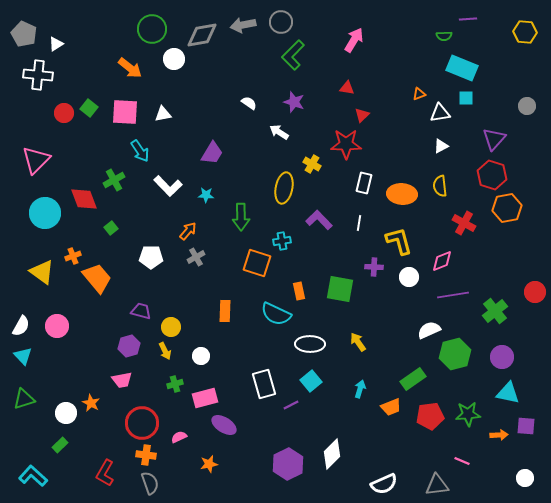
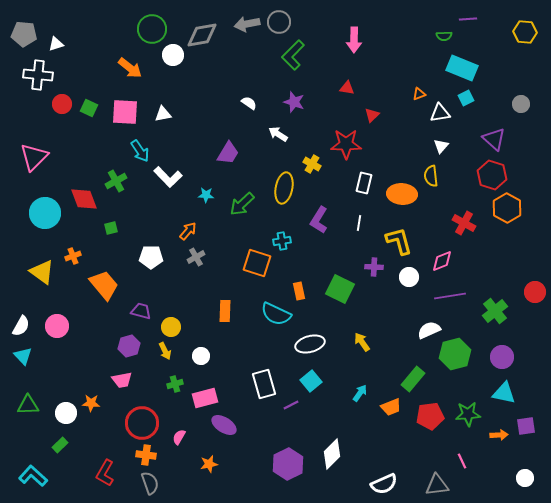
gray circle at (281, 22): moved 2 px left
gray arrow at (243, 25): moved 4 px right, 1 px up
gray pentagon at (24, 34): rotated 20 degrees counterclockwise
pink arrow at (354, 40): rotated 150 degrees clockwise
white triangle at (56, 44): rotated 14 degrees clockwise
white circle at (174, 59): moved 1 px left, 4 px up
cyan square at (466, 98): rotated 28 degrees counterclockwise
gray circle at (527, 106): moved 6 px left, 2 px up
green square at (89, 108): rotated 12 degrees counterclockwise
red circle at (64, 113): moved 2 px left, 9 px up
red triangle at (362, 115): moved 10 px right
white arrow at (279, 132): moved 1 px left, 2 px down
purple triangle at (494, 139): rotated 30 degrees counterclockwise
white triangle at (441, 146): rotated 21 degrees counterclockwise
purple trapezoid at (212, 153): moved 16 px right
pink triangle at (36, 160): moved 2 px left, 3 px up
green cross at (114, 180): moved 2 px right, 1 px down
white L-shape at (168, 186): moved 9 px up
yellow semicircle at (440, 186): moved 9 px left, 10 px up
orange hexagon at (507, 208): rotated 20 degrees counterclockwise
green arrow at (241, 217): moved 1 px right, 13 px up; rotated 48 degrees clockwise
purple L-shape at (319, 220): rotated 104 degrees counterclockwise
green square at (111, 228): rotated 24 degrees clockwise
orange trapezoid at (97, 278): moved 7 px right, 7 px down
green square at (340, 289): rotated 16 degrees clockwise
purple line at (453, 295): moved 3 px left, 1 px down
yellow arrow at (358, 342): moved 4 px right
white ellipse at (310, 344): rotated 16 degrees counterclockwise
green rectangle at (413, 379): rotated 15 degrees counterclockwise
cyan arrow at (360, 389): moved 4 px down; rotated 18 degrees clockwise
cyan triangle at (508, 393): moved 4 px left
green triangle at (24, 399): moved 4 px right, 6 px down; rotated 15 degrees clockwise
orange star at (91, 403): rotated 24 degrees counterclockwise
purple square at (526, 426): rotated 12 degrees counterclockwise
pink semicircle at (179, 437): rotated 35 degrees counterclockwise
pink line at (462, 461): rotated 42 degrees clockwise
